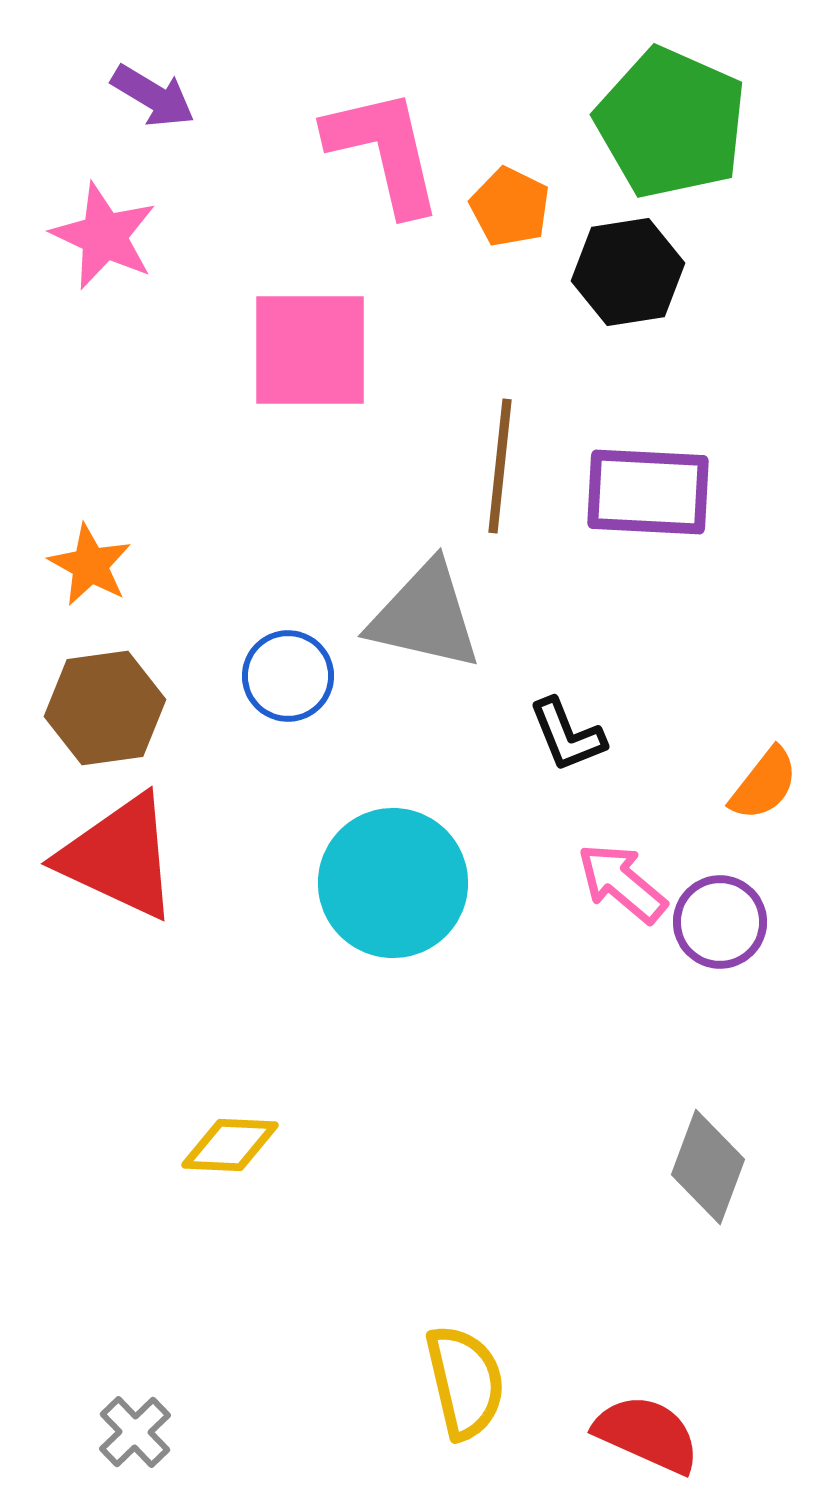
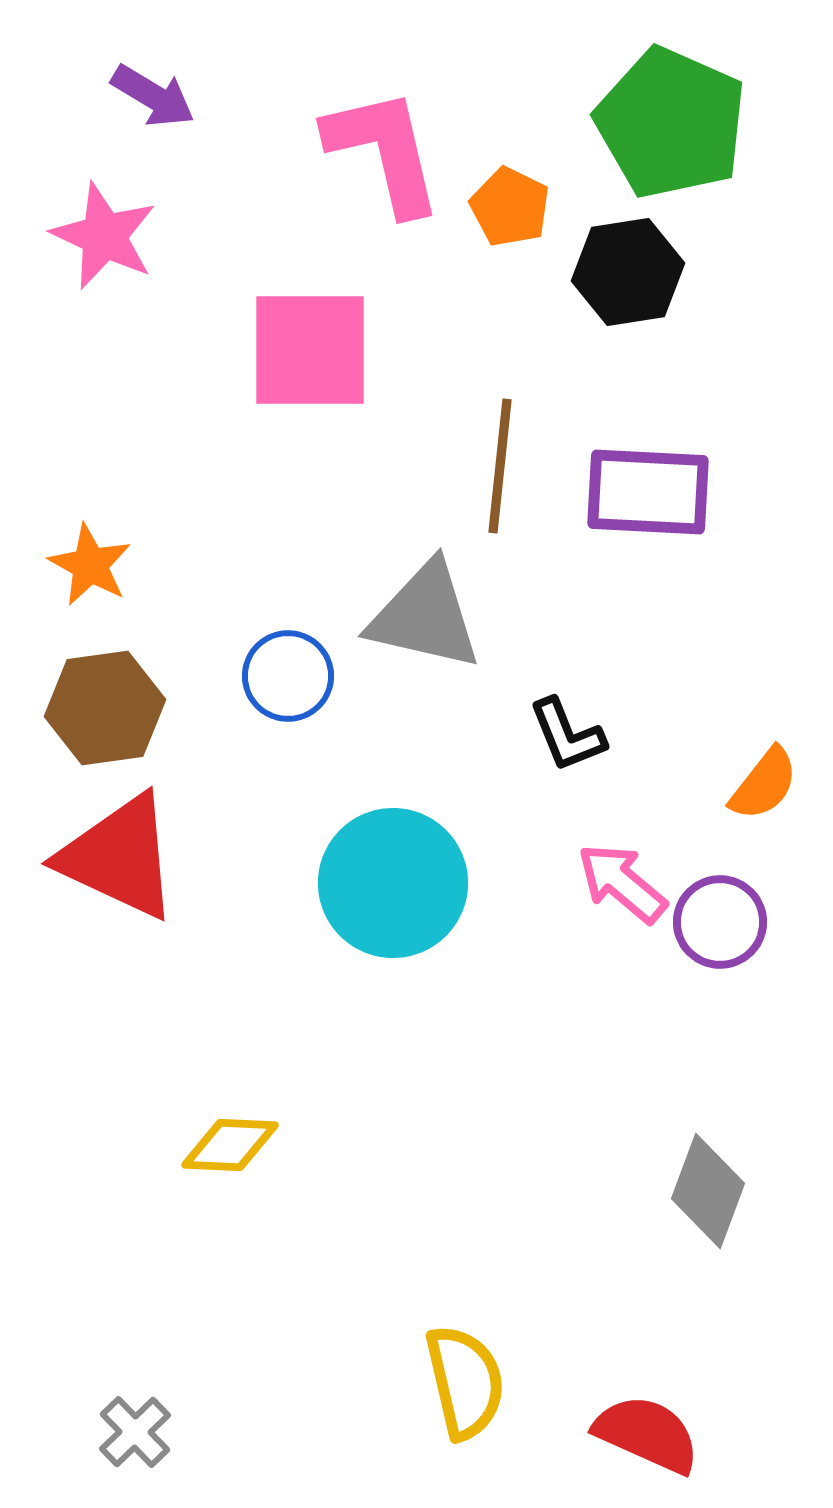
gray diamond: moved 24 px down
